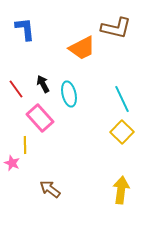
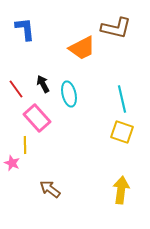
cyan line: rotated 12 degrees clockwise
pink rectangle: moved 3 px left
yellow square: rotated 25 degrees counterclockwise
